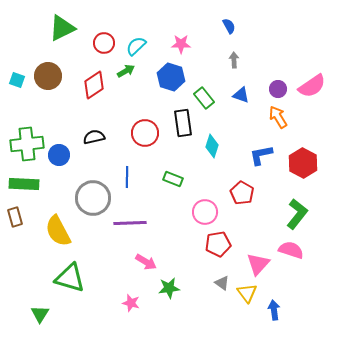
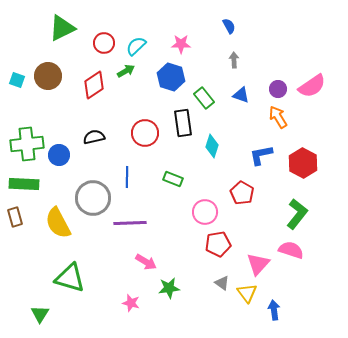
yellow semicircle at (58, 231): moved 8 px up
